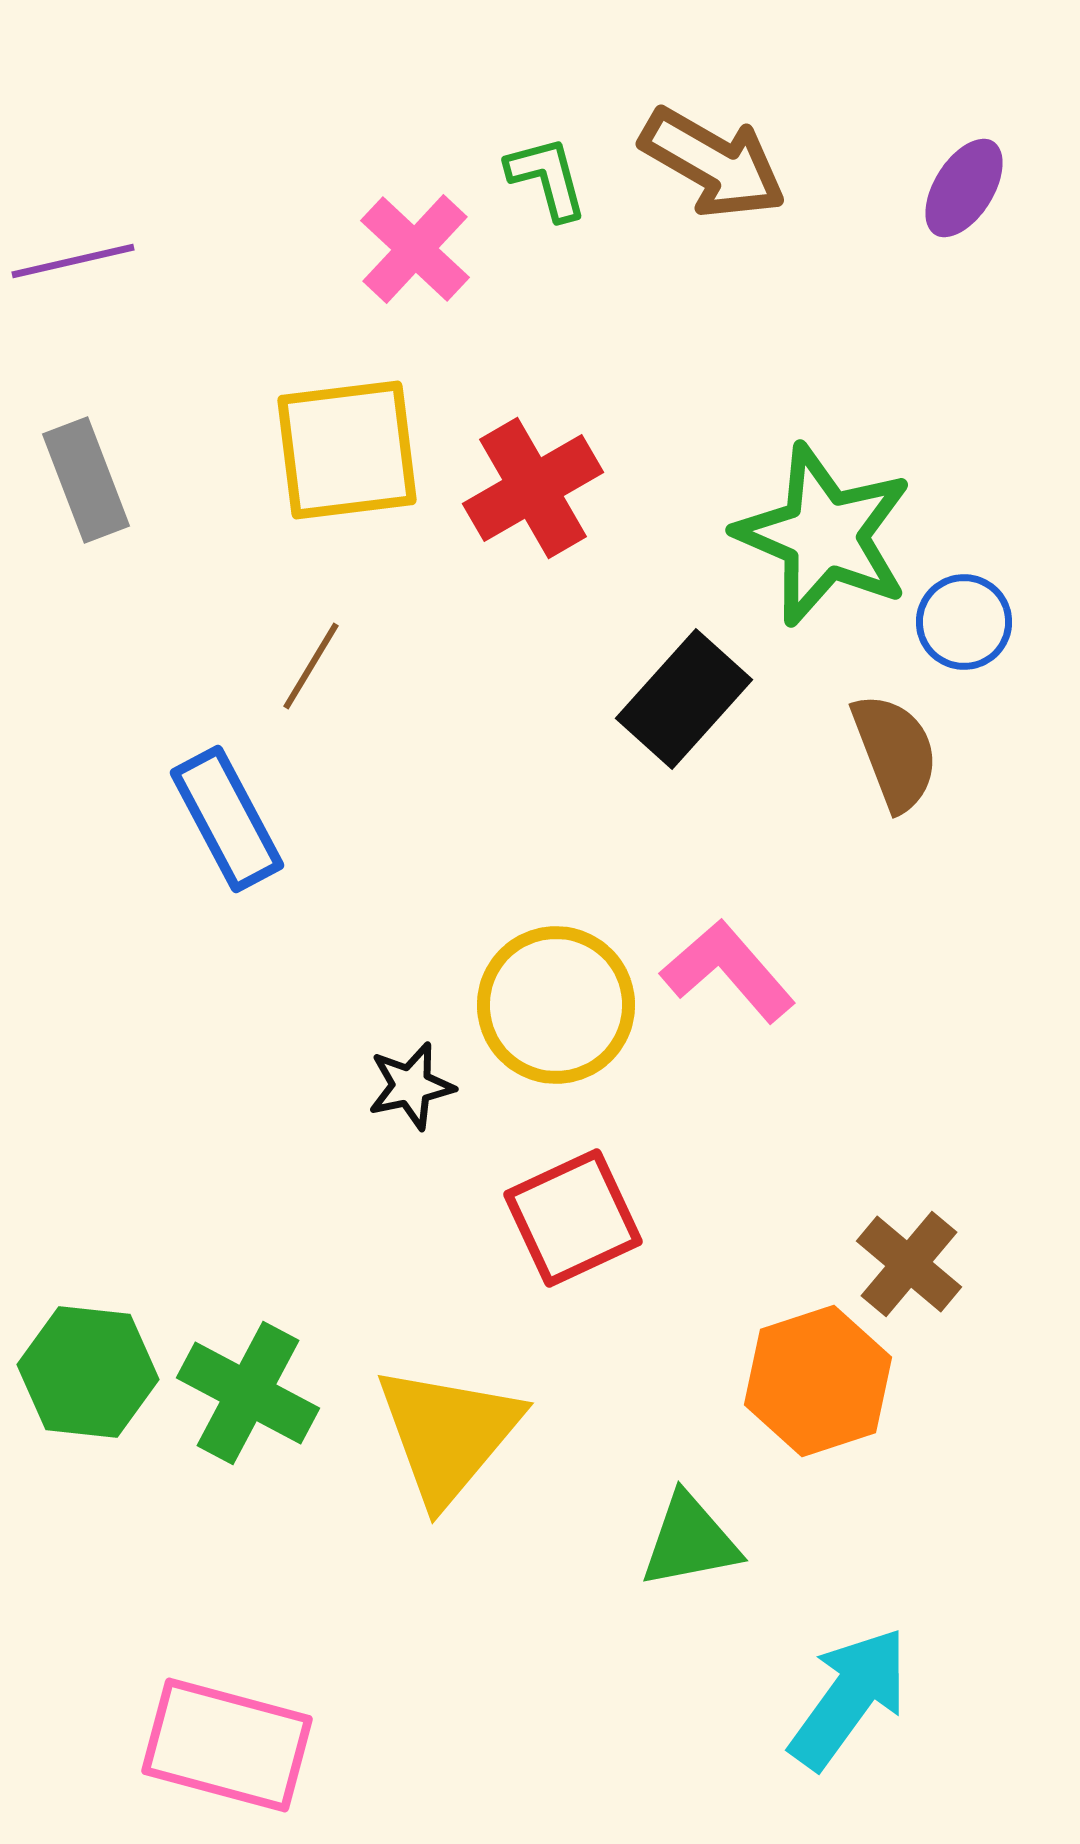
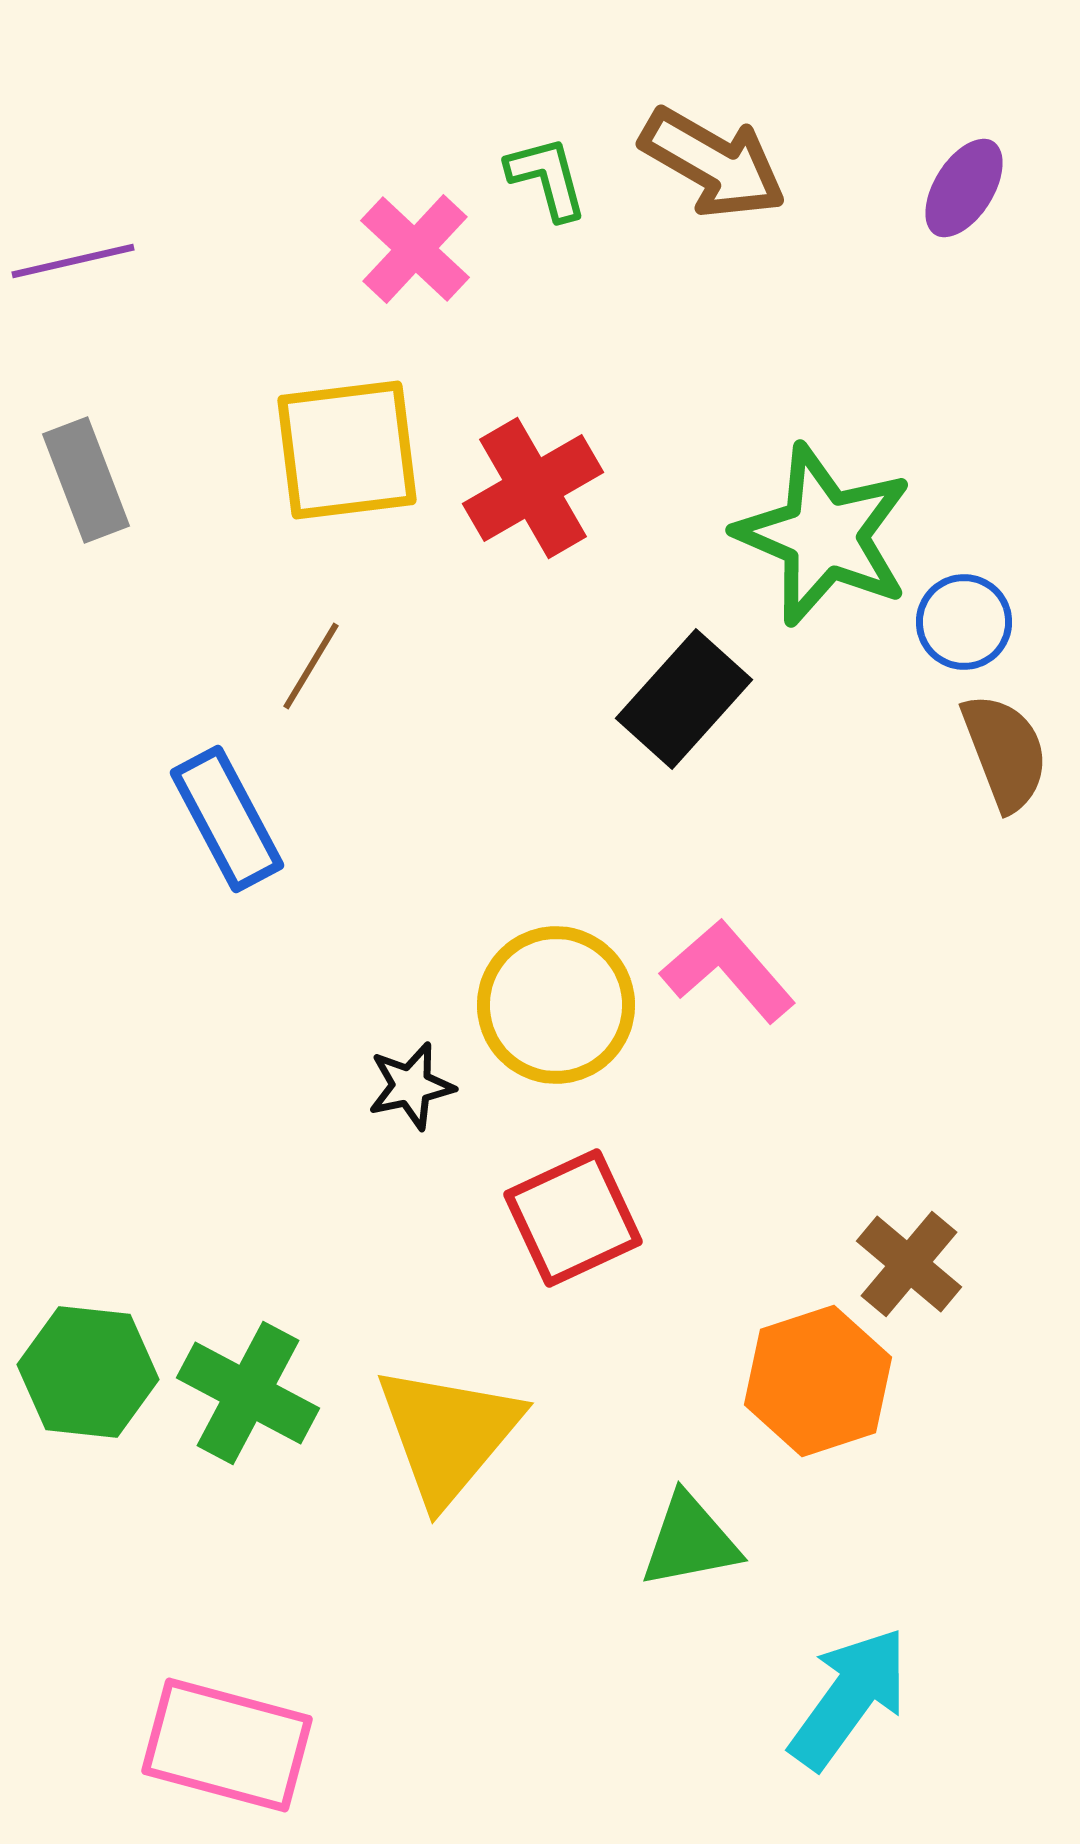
brown semicircle: moved 110 px right
